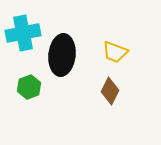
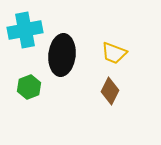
cyan cross: moved 2 px right, 3 px up
yellow trapezoid: moved 1 px left, 1 px down
